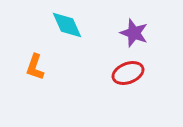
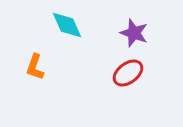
red ellipse: rotated 16 degrees counterclockwise
